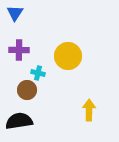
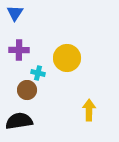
yellow circle: moved 1 px left, 2 px down
